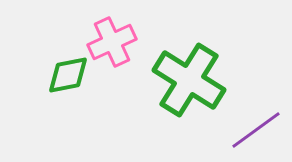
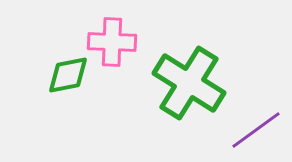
pink cross: rotated 27 degrees clockwise
green cross: moved 3 px down
